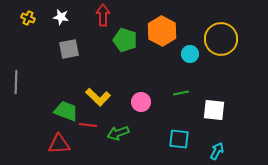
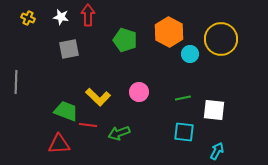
red arrow: moved 15 px left
orange hexagon: moved 7 px right, 1 px down
green line: moved 2 px right, 5 px down
pink circle: moved 2 px left, 10 px up
green arrow: moved 1 px right
cyan square: moved 5 px right, 7 px up
